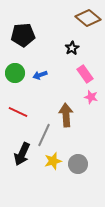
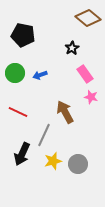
black pentagon: rotated 15 degrees clockwise
brown arrow: moved 1 px left, 3 px up; rotated 25 degrees counterclockwise
